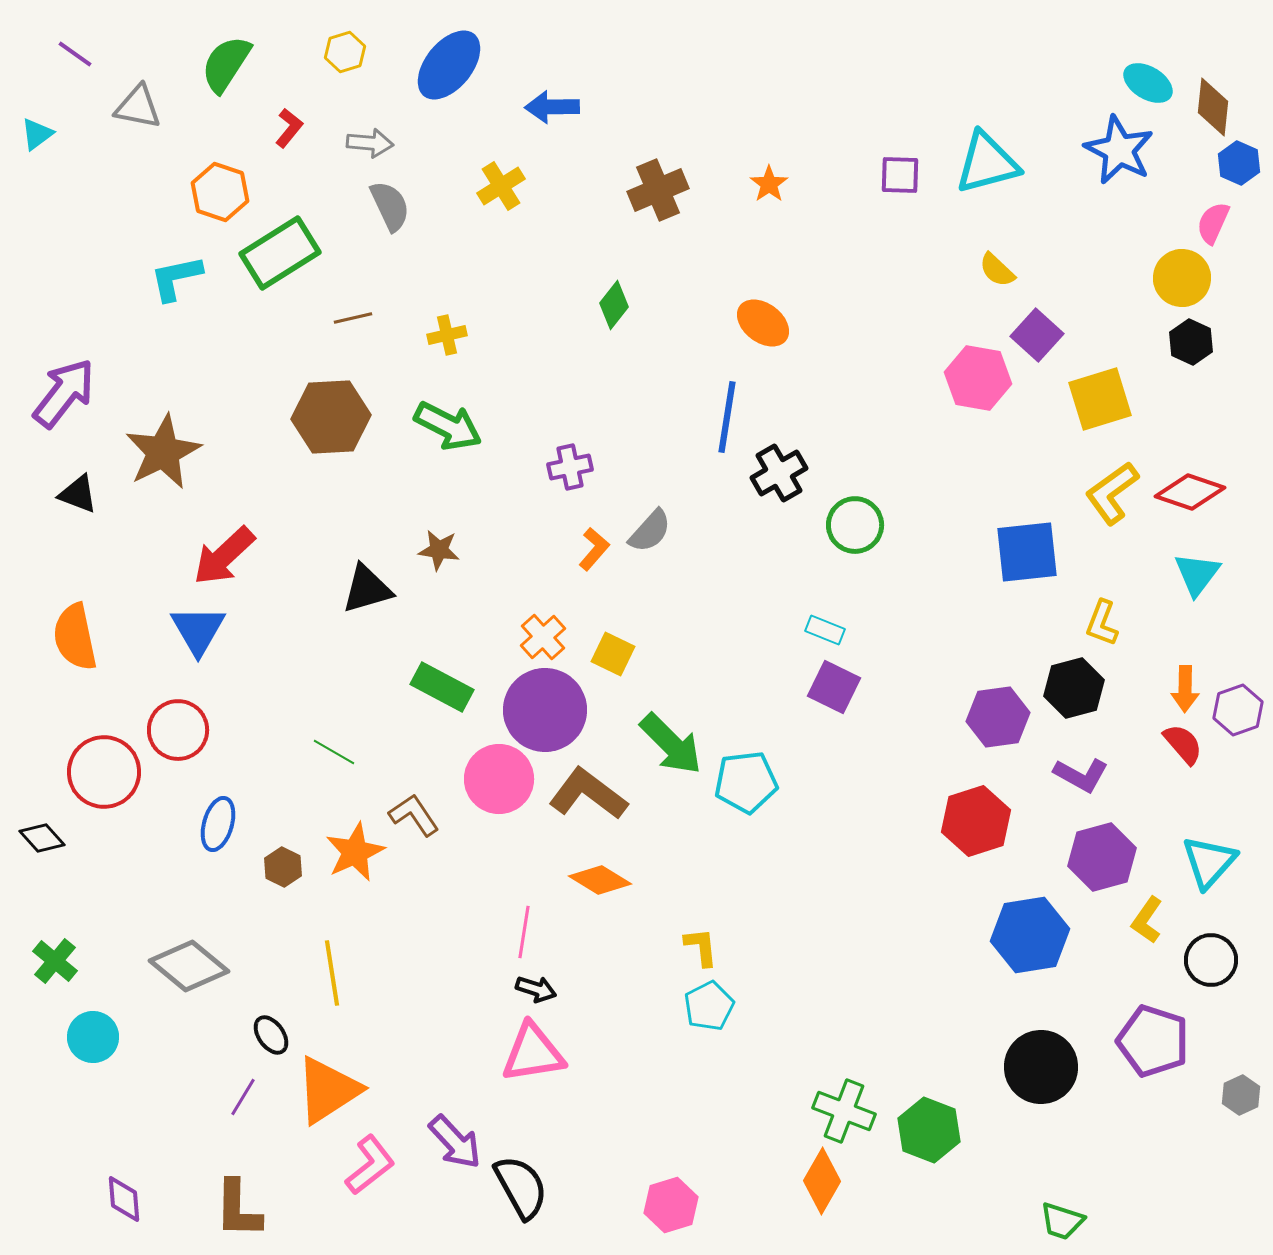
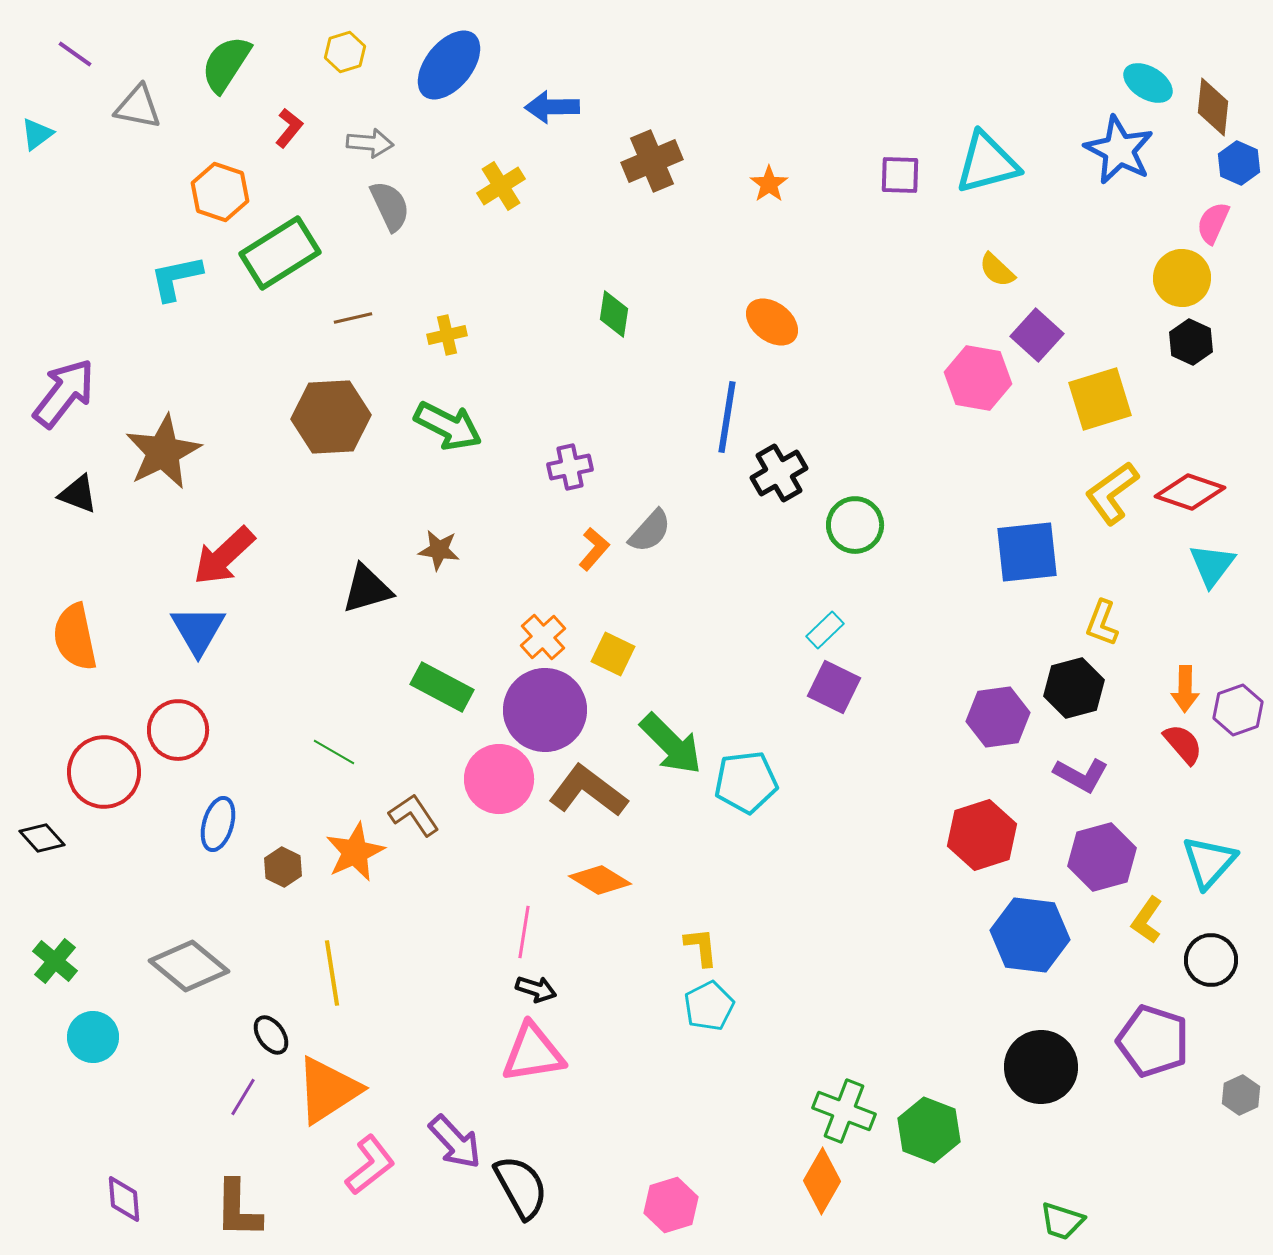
brown cross at (658, 190): moved 6 px left, 29 px up
green diamond at (614, 305): moved 9 px down; rotated 30 degrees counterclockwise
orange ellipse at (763, 323): moved 9 px right, 1 px up
cyan triangle at (1197, 574): moved 15 px right, 9 px up
cyan rectangle at (825, 630): rotated 66 degrees counterclockwise
brown L-shape at (588, 794): moved 3 px up
red hexagon at (976, 821): moved 6 px right, 14 px down
blue hexagon at (1030, 935): rotated 16 degrees clockwise
